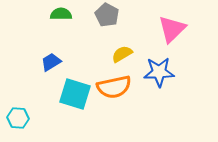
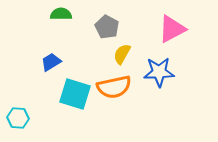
gray pentagon: moved 12 px down
pink triangle: rotated 16 degrees clockwise
yellow semicircle: rotated 30 degrees counterclockwise
